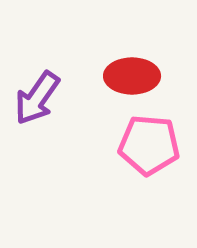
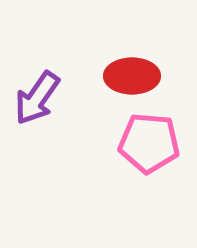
pink pentagon: moved 2 px up
